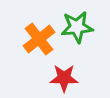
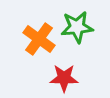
orange cross: rotated 16 degrees counterclockwise
